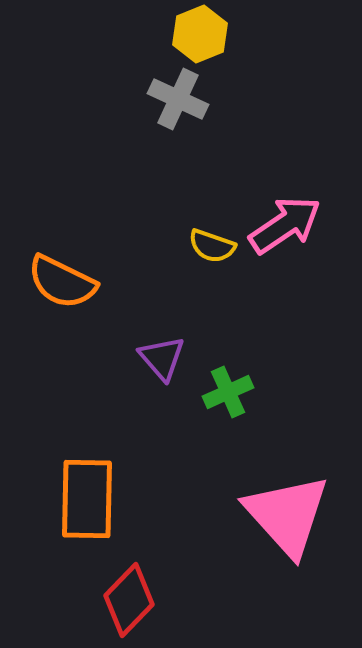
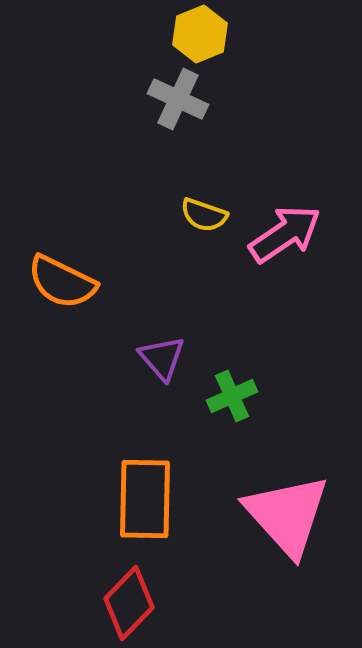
pink arrow: moved 9 px down
yellow semicircle: moved 8 px left, 31 px up
green cross: moved 4 px right, 4 px down
orange rectangle: moved 58 px right
red diamond: moved 3 px down
